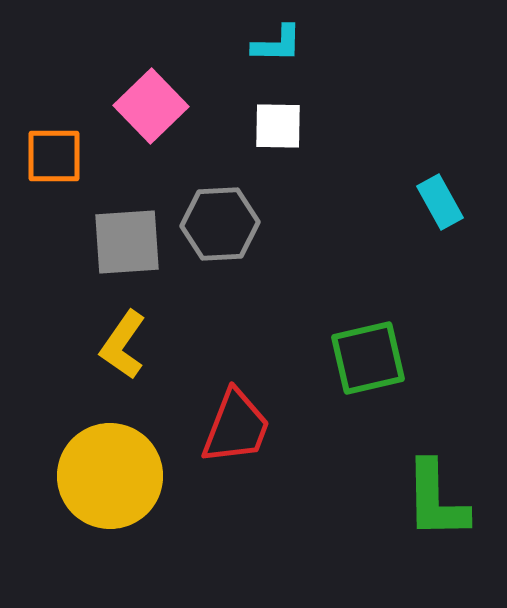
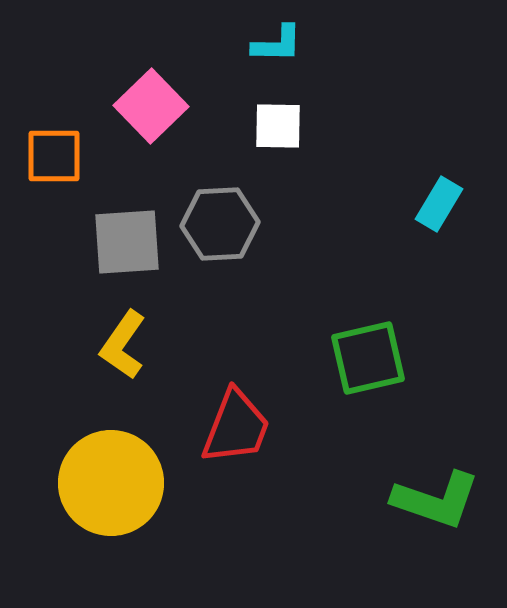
cyan rectangle: moved 1 px left, 2 px down; rotated 60 degrees clockwise
yellow circle: moved 1 px right, 7 px down
green L-shape: rotated 70 degrees counterclockwise
